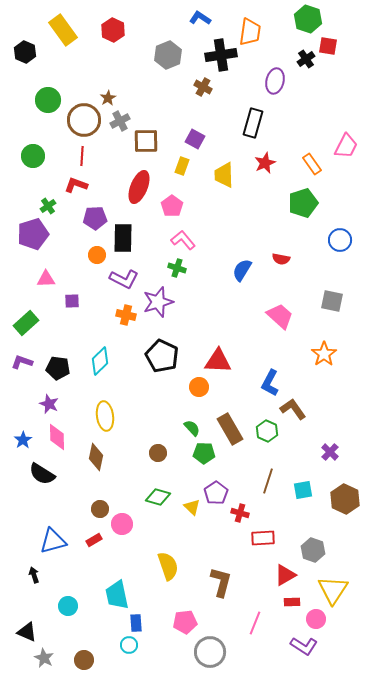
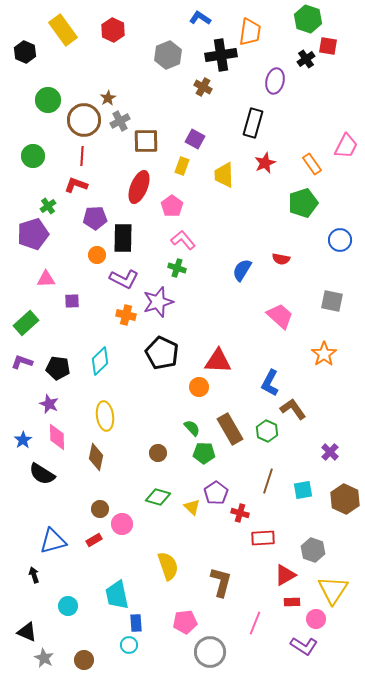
black pentagon at (162, 356): moved 3 px up
